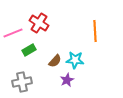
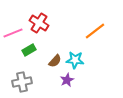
orange line: rotated 55 degrees clockwise
